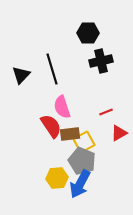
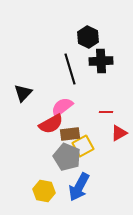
black hexagon: moved 4 px down; rotated 25 degrees clockwise
black cross: rotated 10 degrees clockwise
black line: moved 18 px right
black triangle: moved 2 px right, 18 px down
pink semicircle: rotated 70 degrees clockwise
red line: rotated 24 degrees clockwise
red semicircle: moved 2 px up; rotated 95 degrees clockwise
yellow square: moved 1 px left, 4 px down
gray pentagon: moved 15 px left, 4 px up
yellow hexagon: moved 13 px left, 13 px down; rotated 15 degrees clockwise
blue arrow: moved 1 px left, 3 px down
